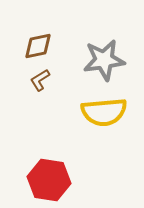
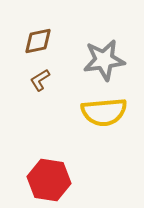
brown diamond: moved 5 px up
